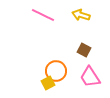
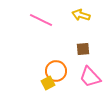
pink line: moved 2 px left, 5 px down
brown square: moved 1 px left, 1 px up; rotated 32 degrees counterclockwise
pink trapezoid: rotated 10 degrees counterclockwise
